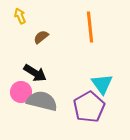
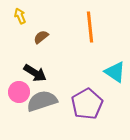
cyan triangle: moved 13 px right, 12 px up; rotated 20 degrees counterclockwise
pink circle: moved 2 px left
gray semicircle: rotated 32 degrees counterclockwise
purple pentagon: moved 2 px left, 3 px up
